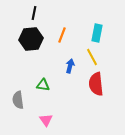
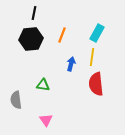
cyan rectangle: rotated 18 degrees clockwise
yellow line: rotated 36 degrees clockwise
blue arrow: moved 1 px right, 2 px up
gray semicircle: moved 2 px left
